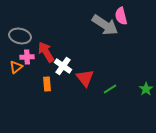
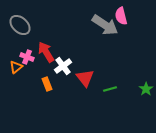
gray ellipse: moved 11 px up; rotated 30 degrees clockwise
pink cross: rotated 24 degrees clockwise
white cross: rotated 18 degrees clockwise
orange rectangle: rotated 16 degrees counterclockwise
green line: rotated 16 degrees clockwise
